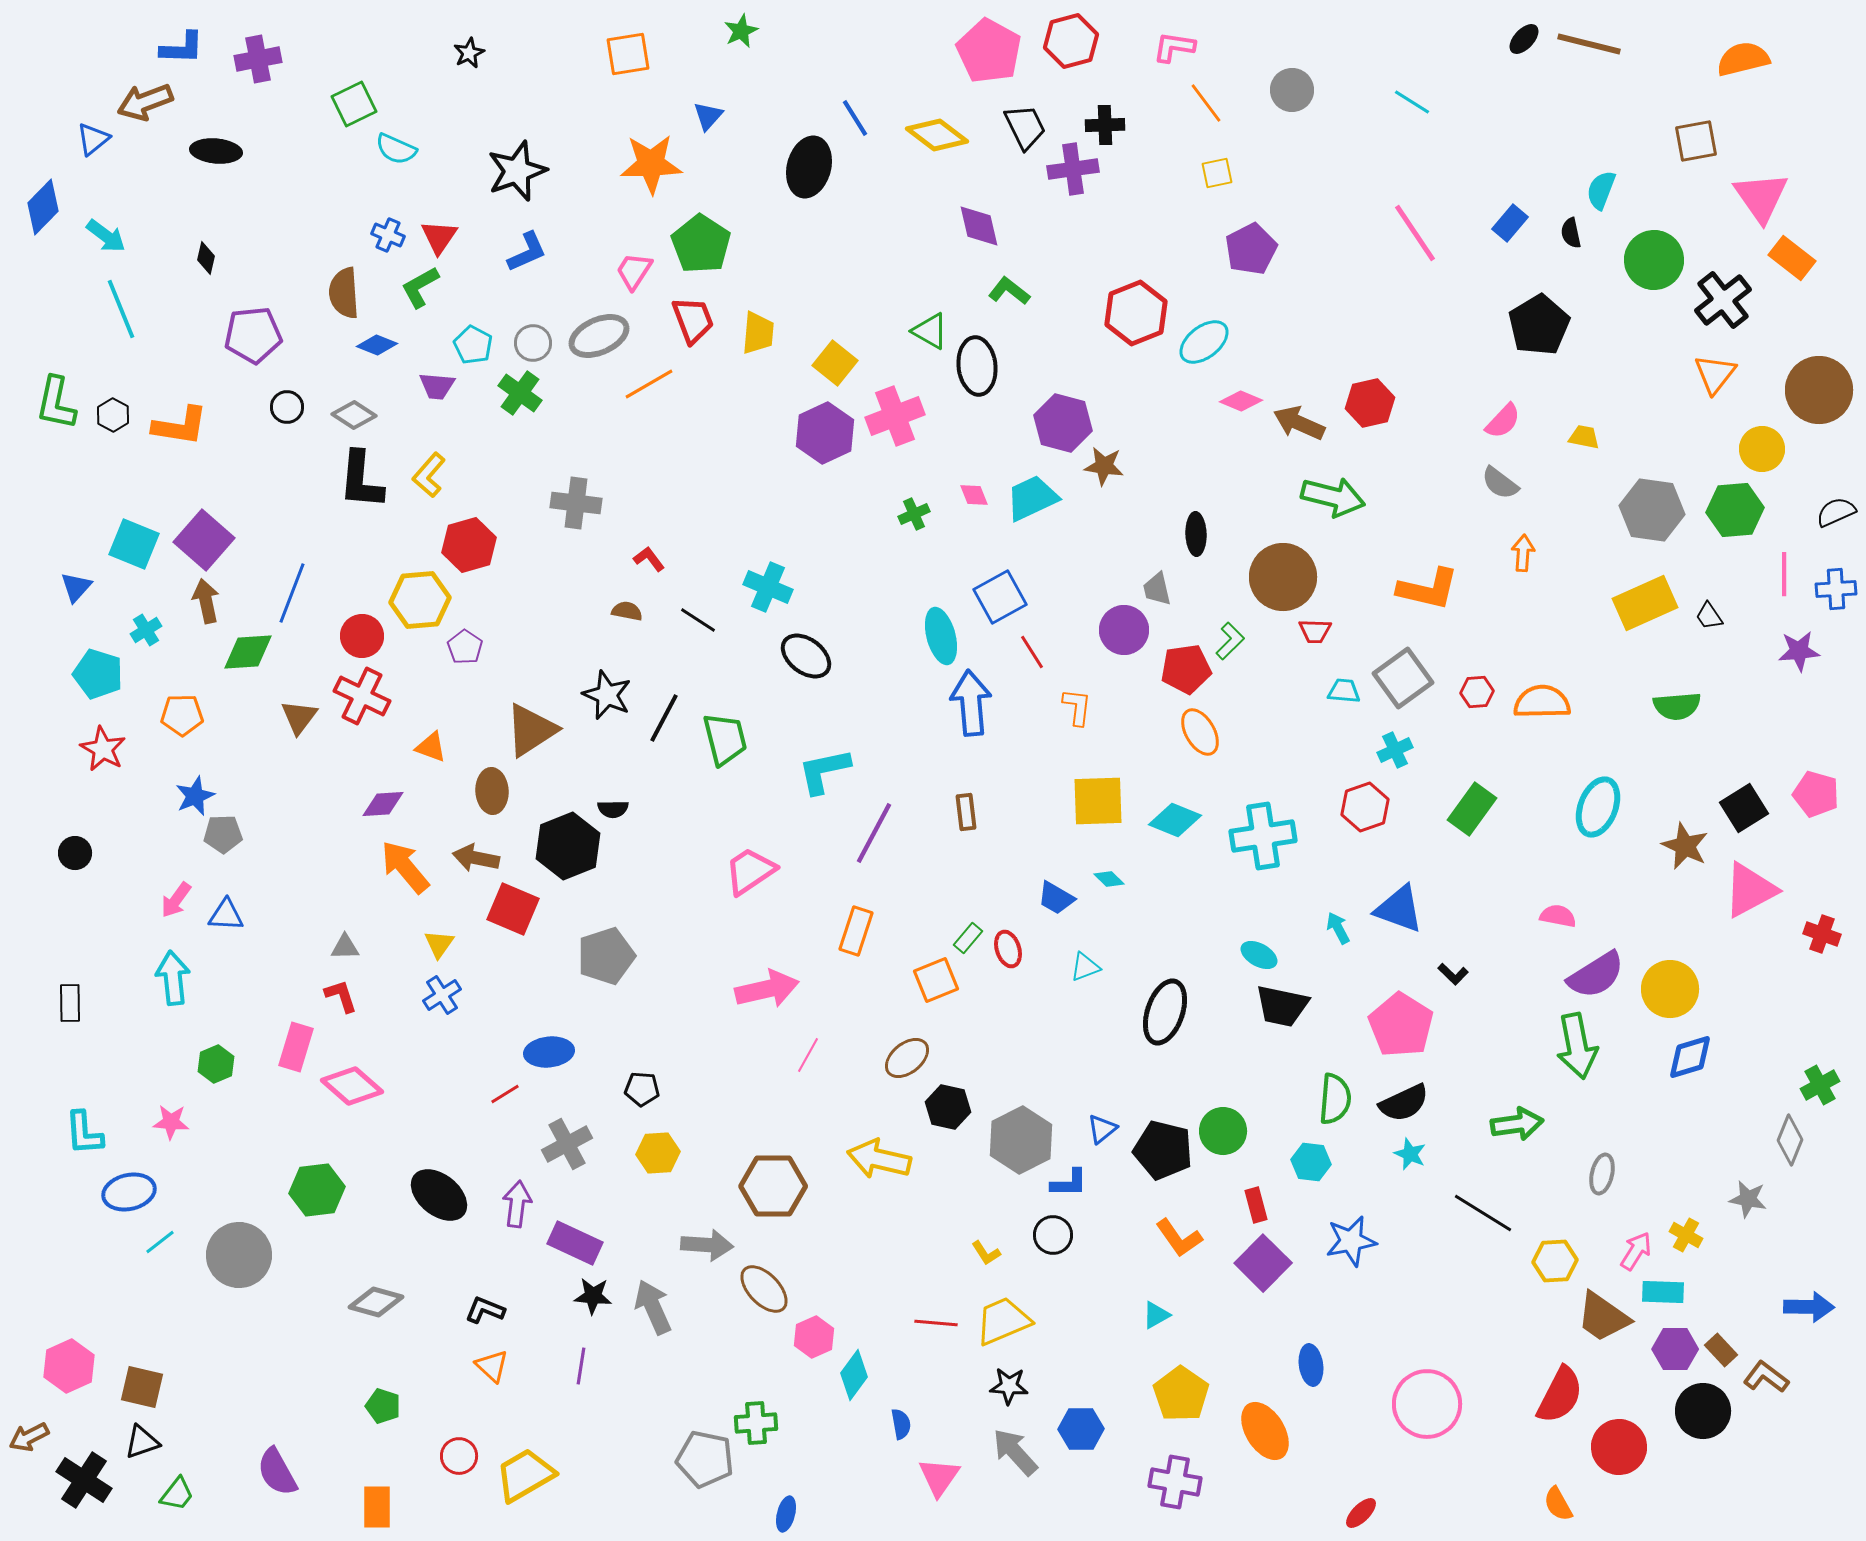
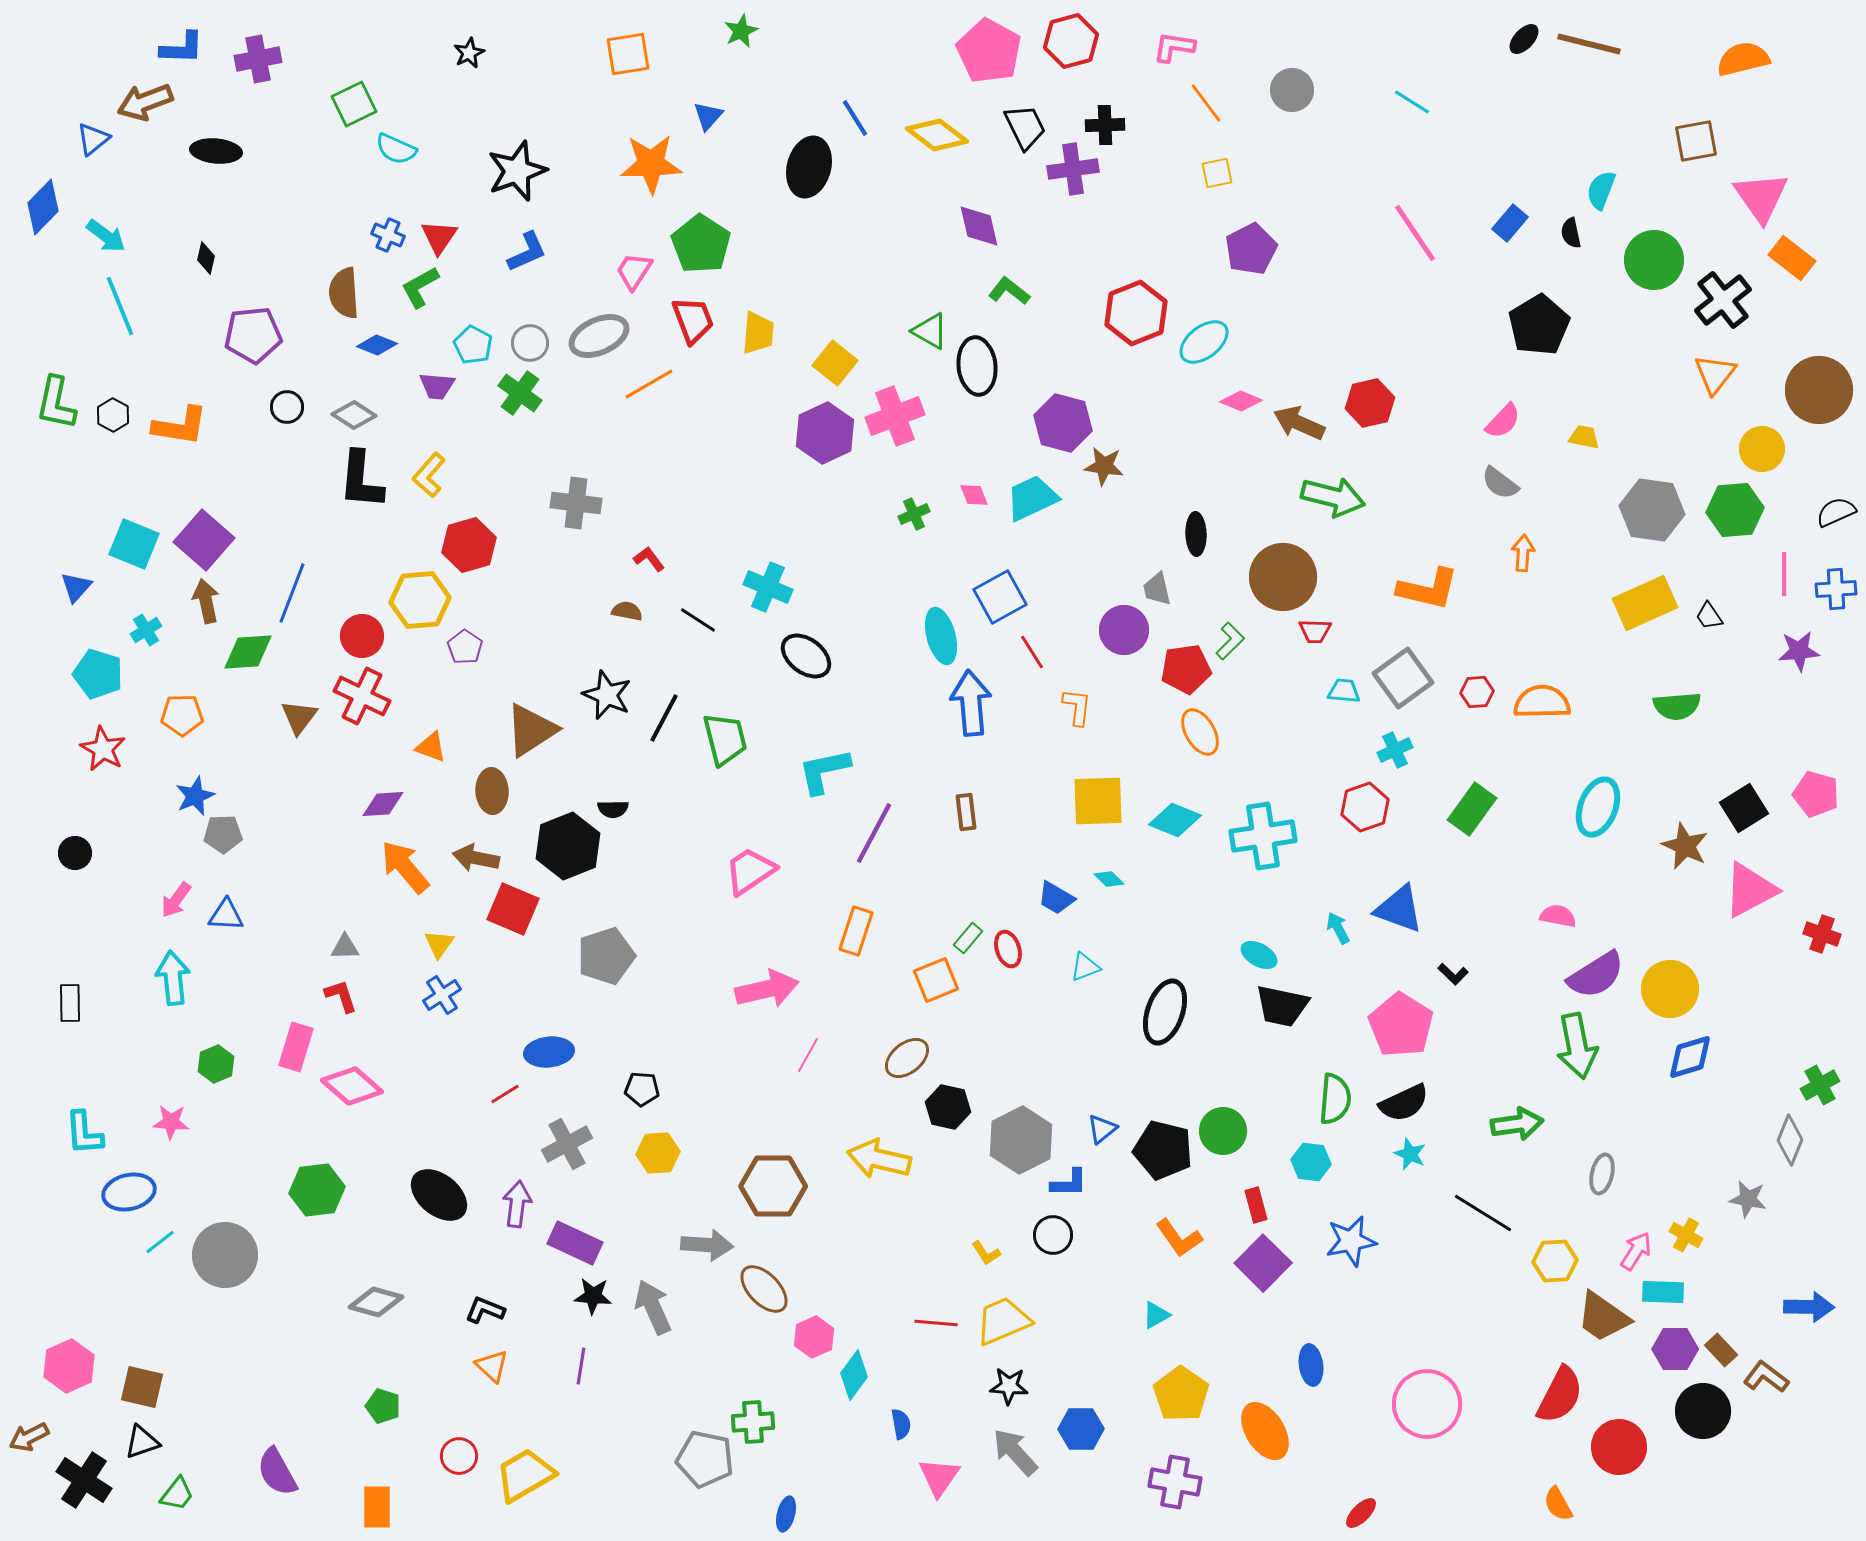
cyan line at (121, 309): moved 1 px left, 3 px up
gray circle at (533, 343): moved 3 px left
gray circle at (239, 1255): moved 14 px left
green cross at (756, 1423): moved 3 px left, 1 px up
